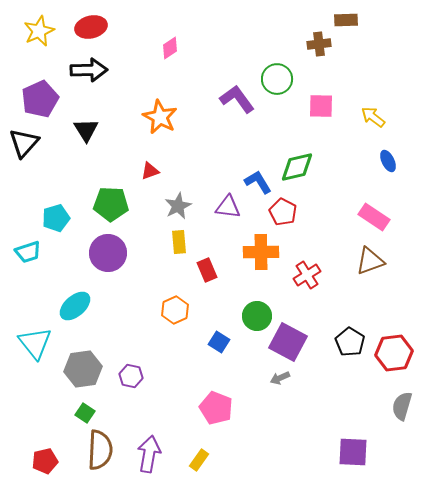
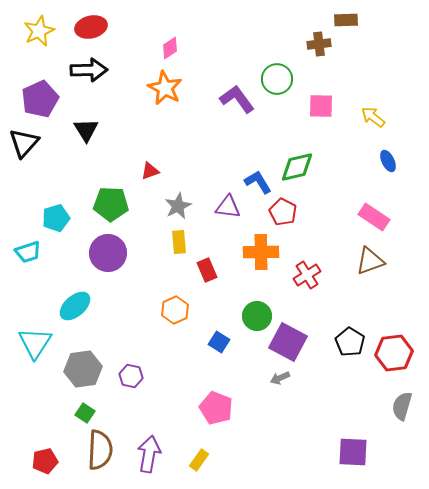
orange star at (160, 117): moved 5 px right, 29 px up
cyan triangle at (35, 343): rotated 12 degrees clockwise
